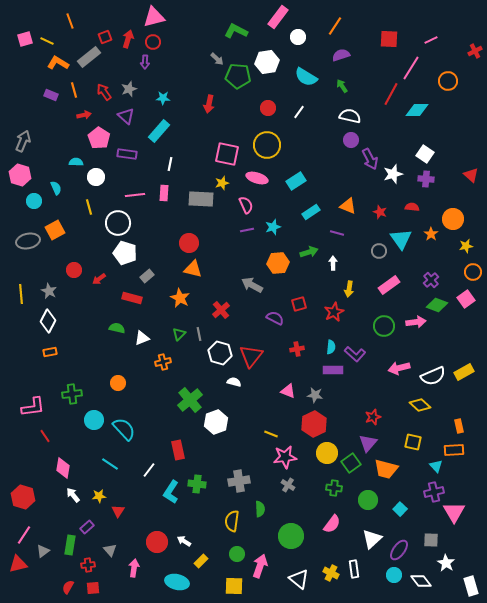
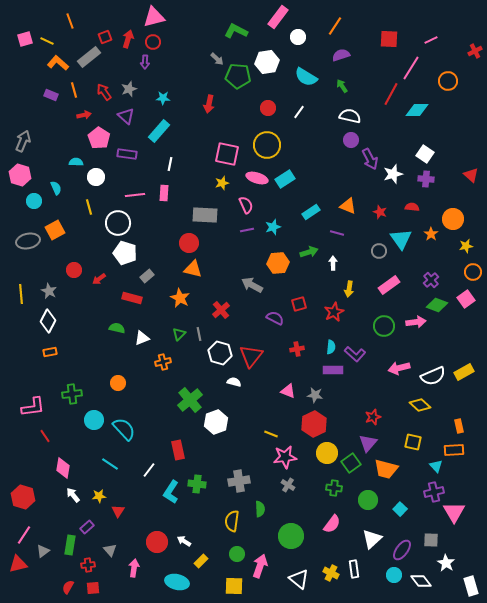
orange L-shape at (58, 63): rotated 10 degrees clockwise
cyan rectangle at (296, 181): moved 11 px left, 2 px up
gray rectangle at (201, 199): moved 4 px right, 16 px down
purple ellipse at (399, 550): moved 3 px right
